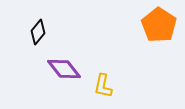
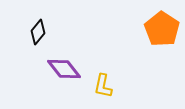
orange pentagon: moved 3 px right, 4 px down
